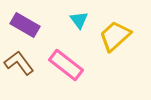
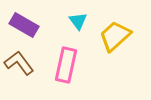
cyan triangle: moved 1 px left, 1 px down
purple rectangle: moved 1 px left
pink rectangle: rotated 64 degrees clockwise
